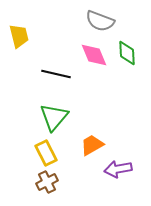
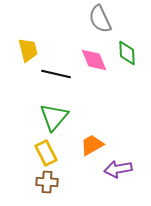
gray semicircle: moved 2 px up; rotated 44 degrees clockwise
yellow trapezoid: moved 9 px right, 14 px down
pink diamond: moved 5 px down
brown cross: rotated 30 degrees clockwise
